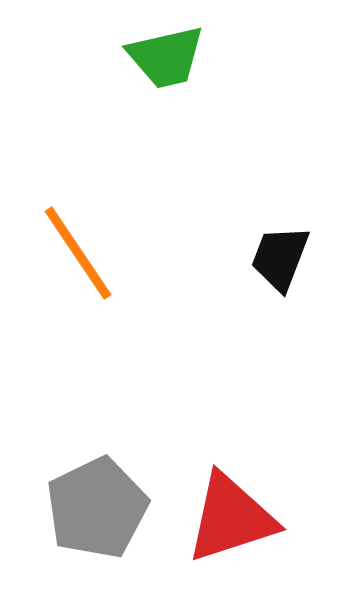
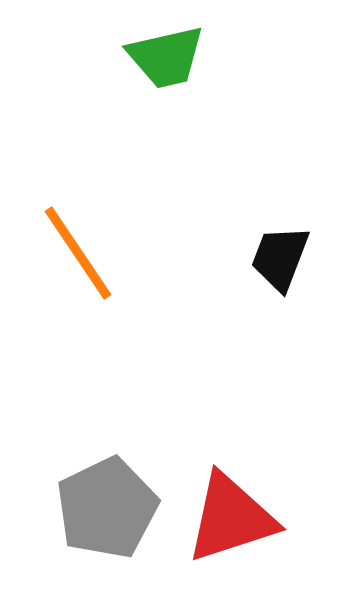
gray pentagon: moved 10 px right
